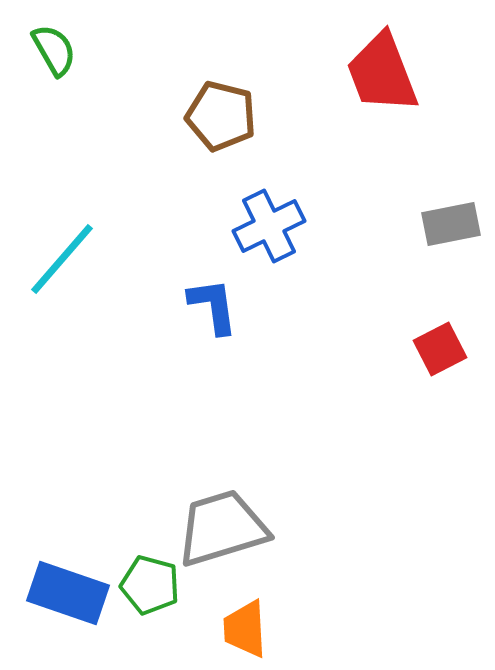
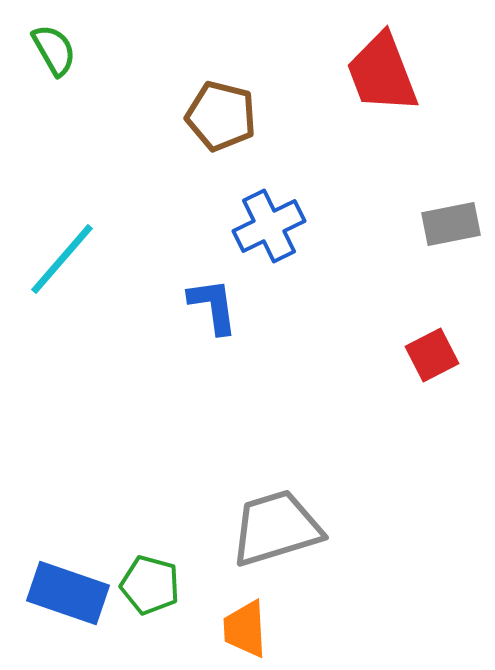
red square: moved 8 px left, 6 px down
gray trapezoid: moved 54 px right
